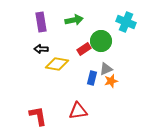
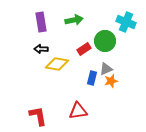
green circle: moved 4 px right
